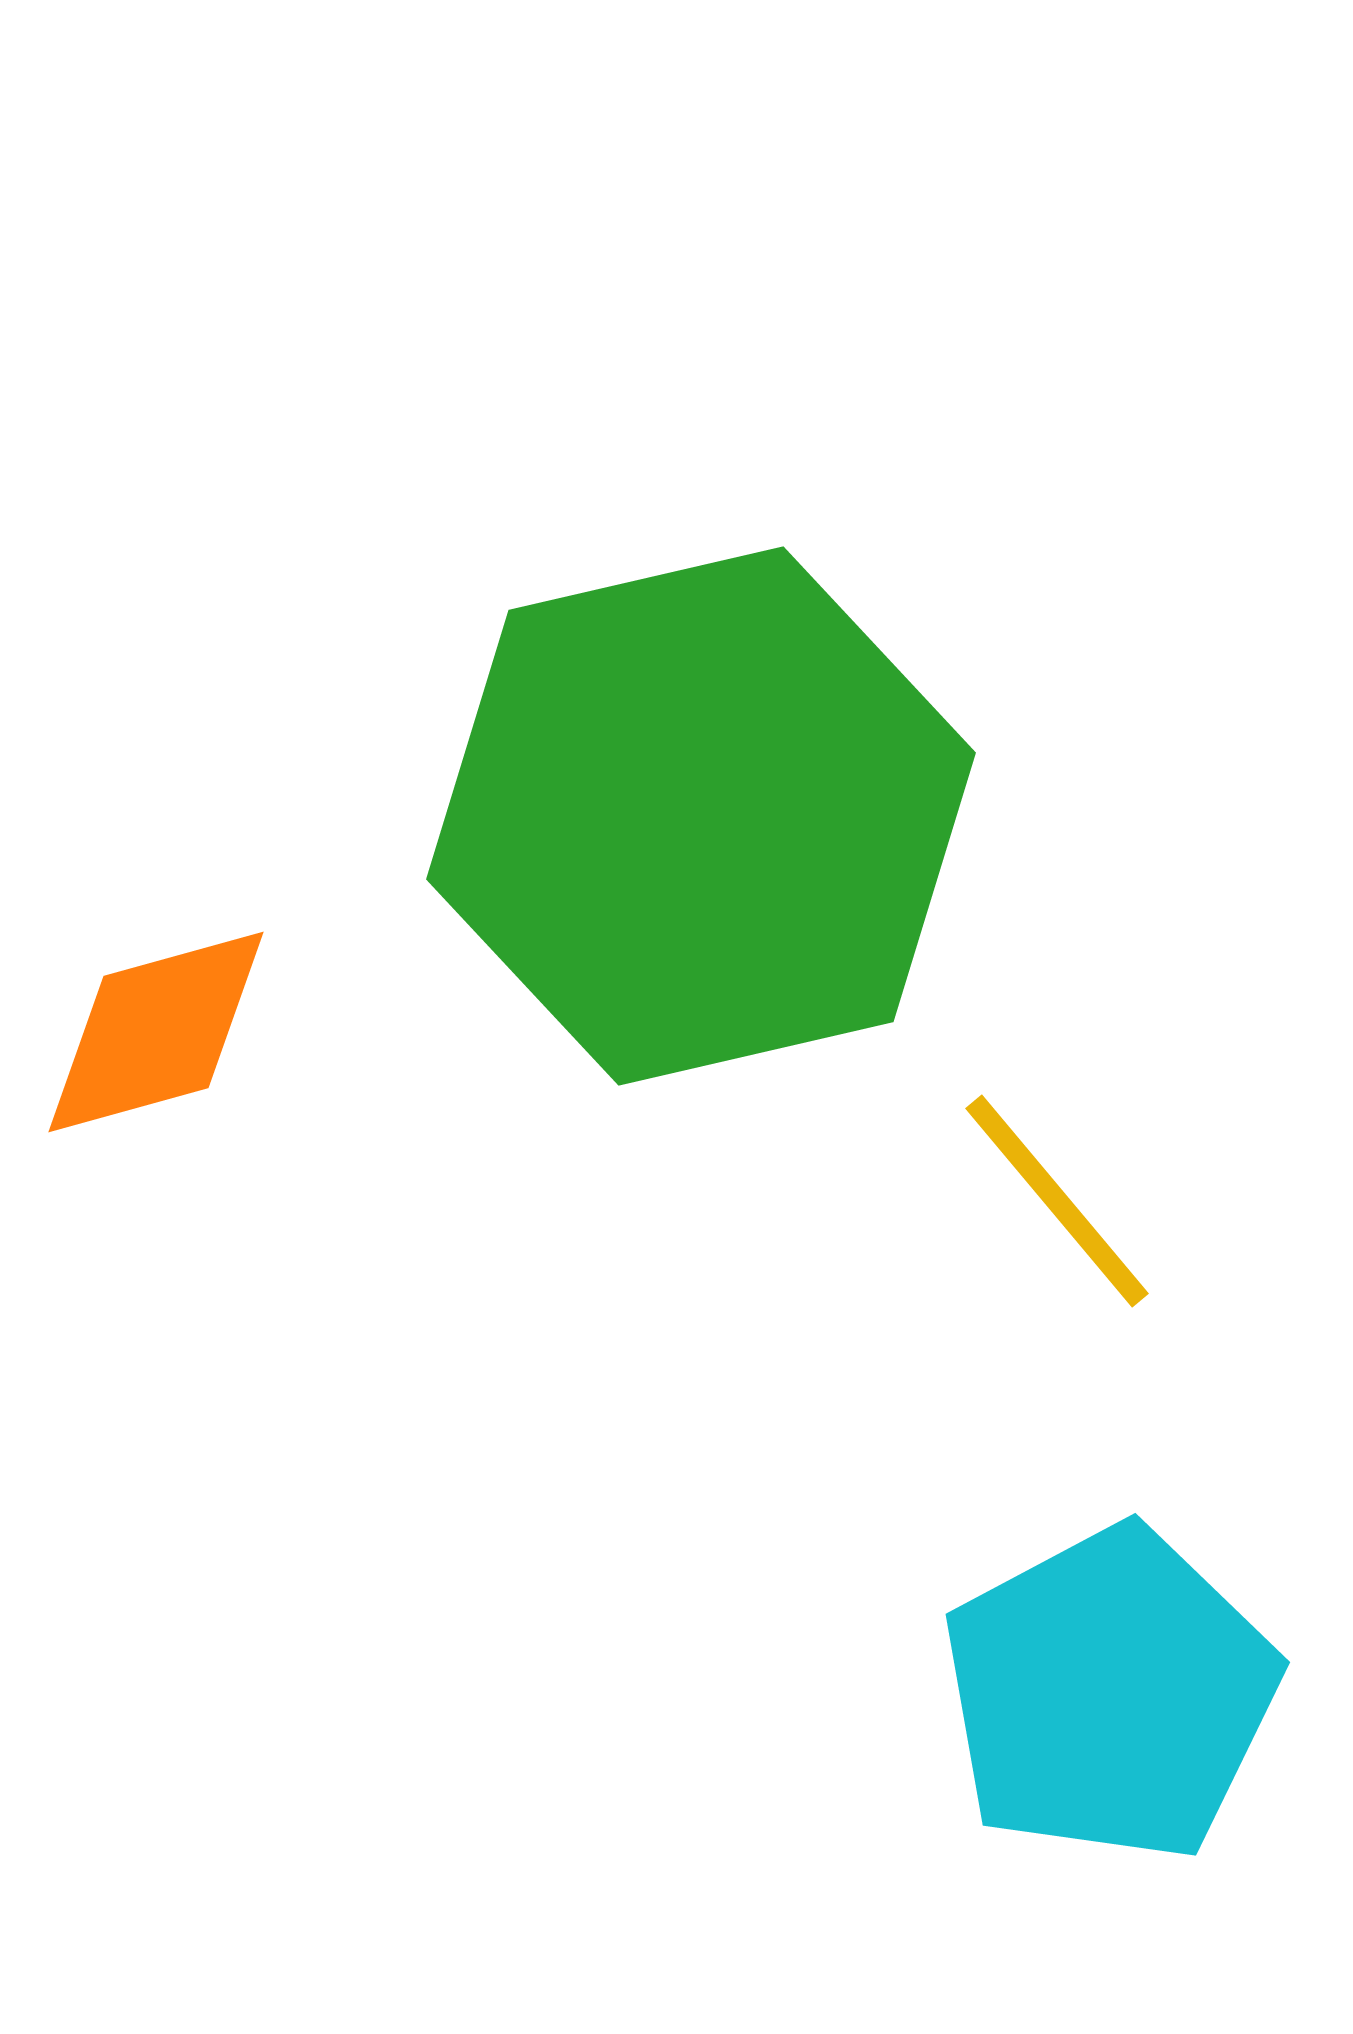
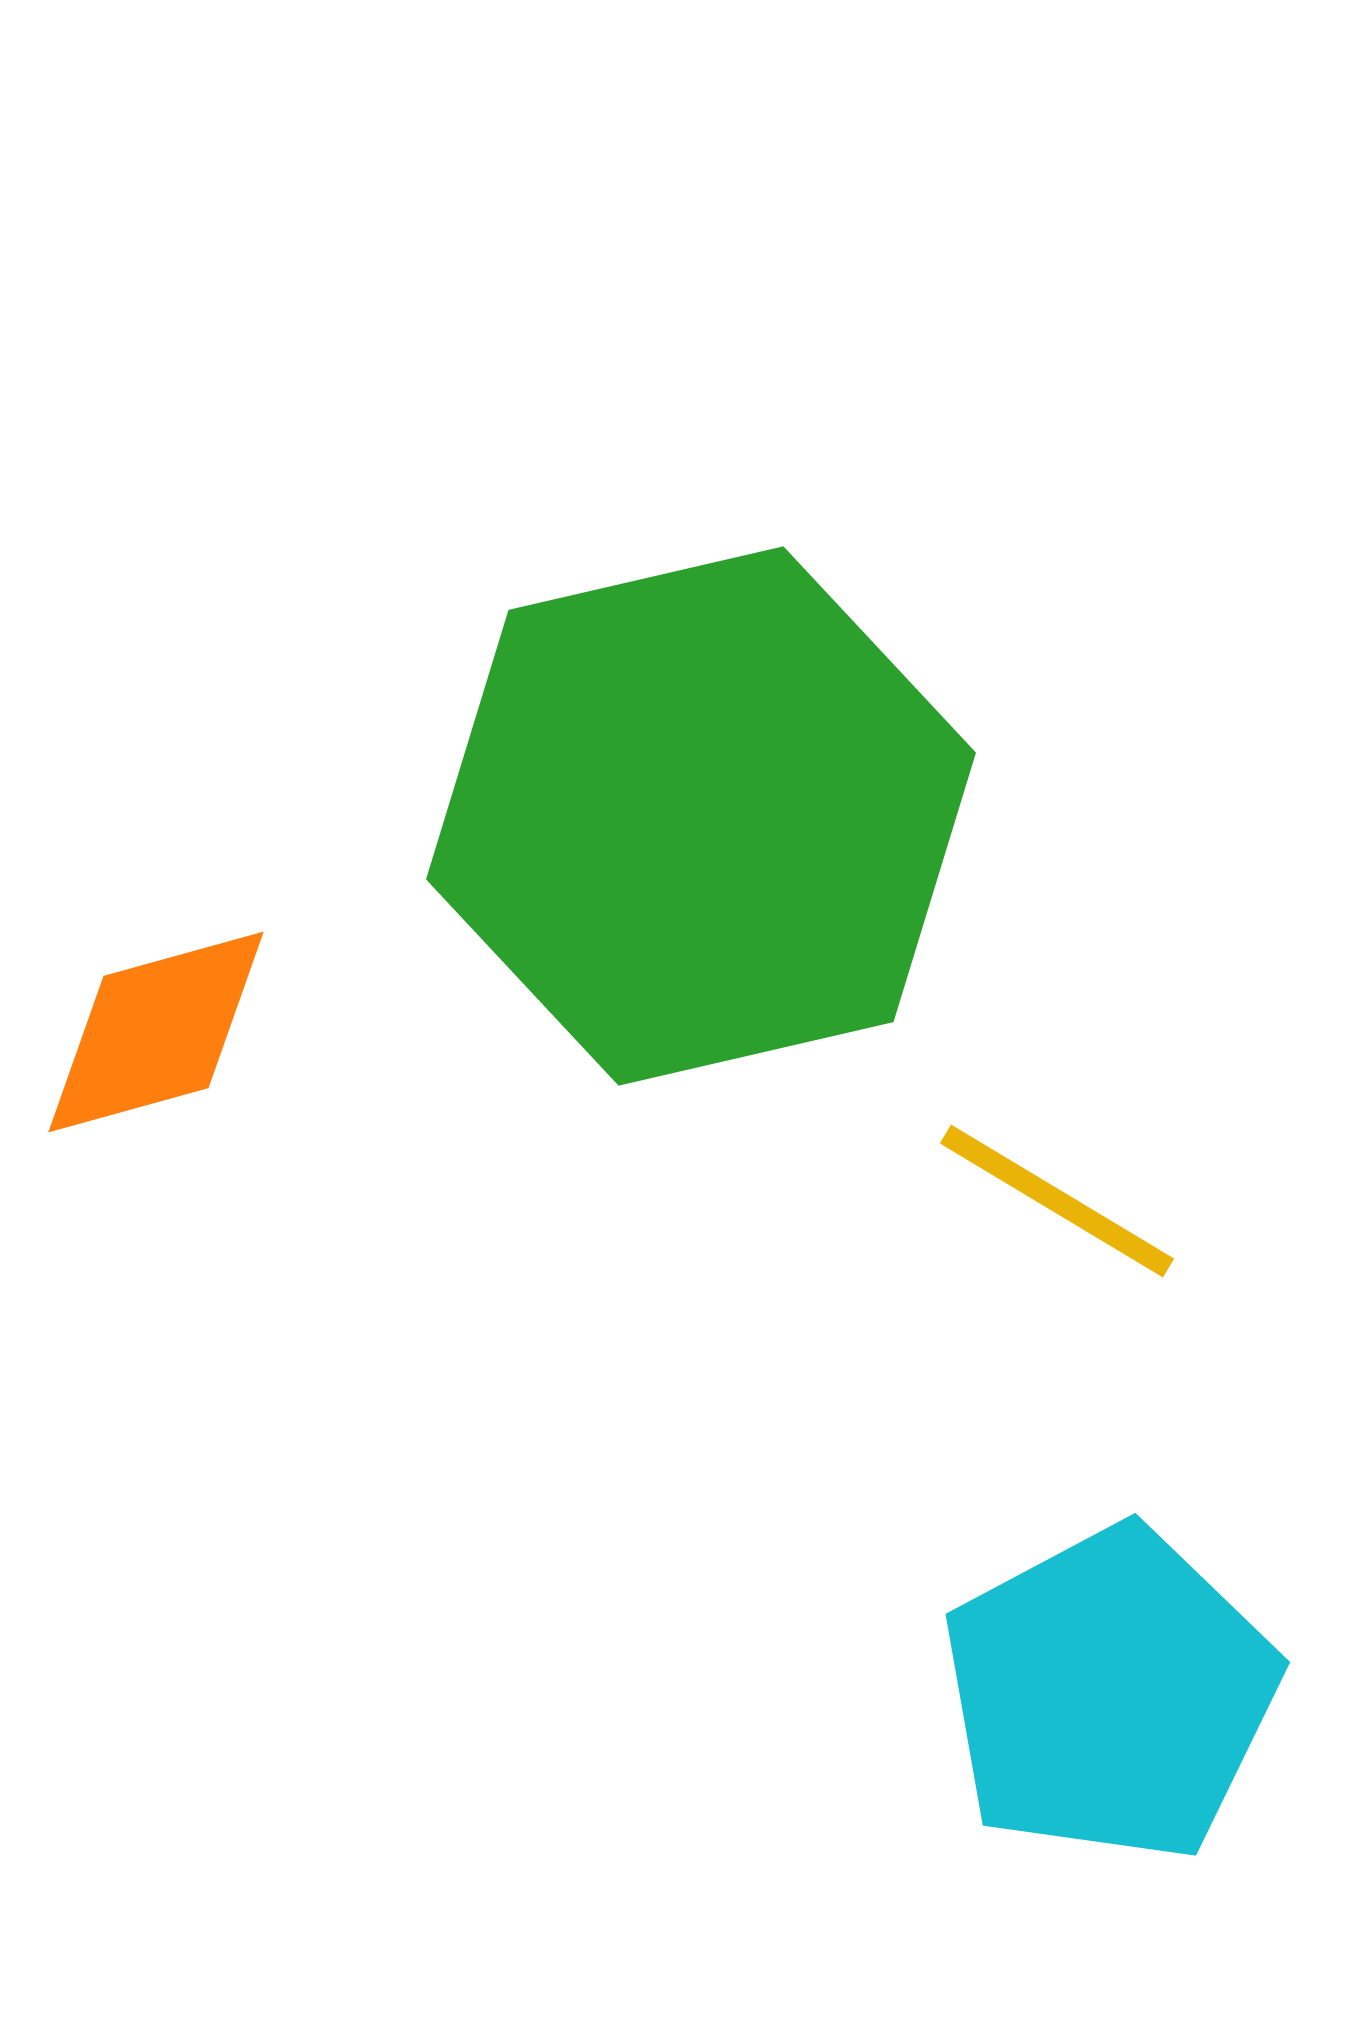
yellow line: rotated 19 degrees counterclockwise
